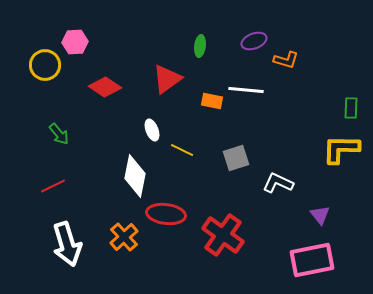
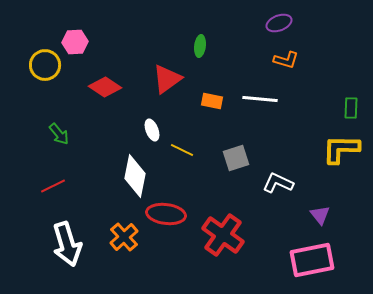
purple ellipse: moved 25 px right, 18 px up
white line: moved 14 px right, 9 px down
